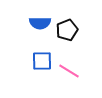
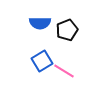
blue square: rotated 30 degrees counterclockwise
pink line: moved 5 px left
